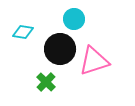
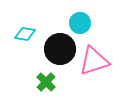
cyan circle: moved 6 px right, 4 px down
cyan diamond: moved 2 px right, 2 px down
